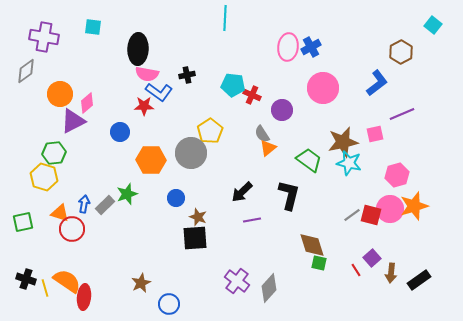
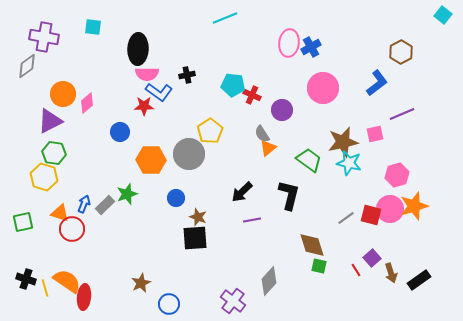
cyan line at (225, 18): rotated 65 degrees clockwise
cyan square at (433, 25): moved 10 px right, 10 px up
pink ellipse at (288, 47): moved 1 px right, 4 px up
gray diamond at (26, 71): moved 1 px right, 5 px up
pink semicircle at (147, 74): rotated 10 degrees counterclockwise
orange circle at (60, 94): moved 3 px right
purple triangle at (73, 121): moved 23 px left
green hexagon at (54, 153): rotated 15 degrees clockwise
gray circle at (191, 153): moved 2 px left, 1 px down
blue arrow at (84, 204): rotated 12 degrees clockwise
gray line at (352, 215): moved 6 px left, 3 px down
green square at (319, 263): moved 3 px down
brown arrow at (391, 273): rotated 24 degrees counterclockwise
purple cross at (237, 281): moved 4 px left, 20 px down
gray diamond at (269, 288): moved 7 px up
